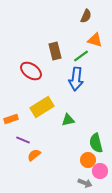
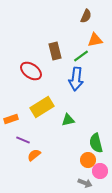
orange triangle: rotated 28 degrees counterclockwise
